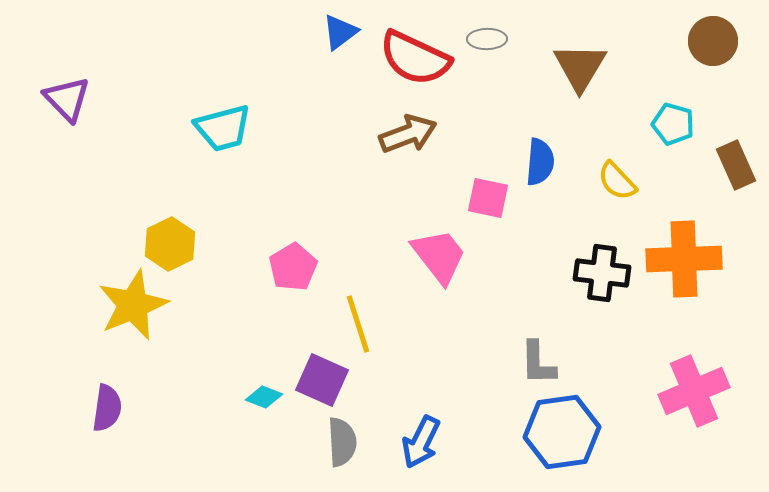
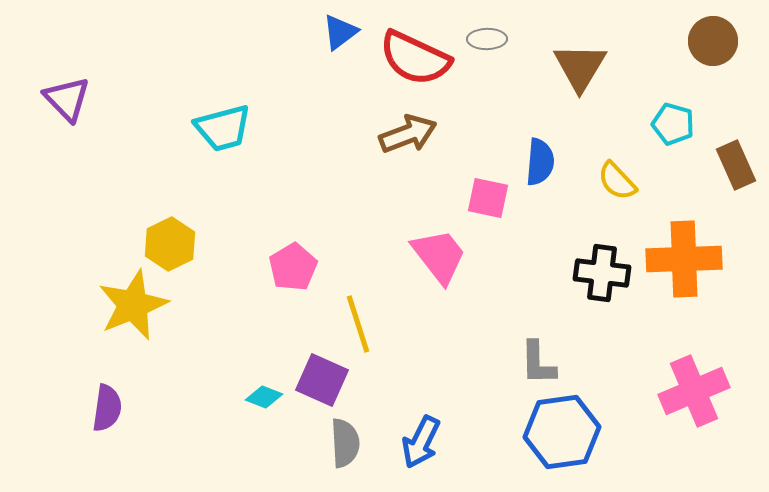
gray semicircle: moved 3 px right, 1 px down
